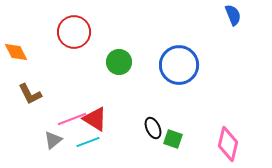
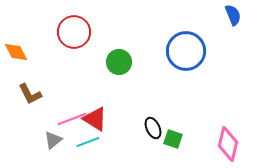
blue circle: moved 7 px right, 14 px up
